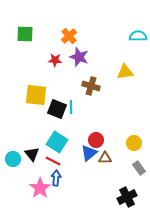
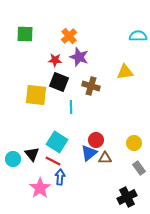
black square: moved 2 px right, 27 px up
blue arrow: moved 4 px right, 1 px up
